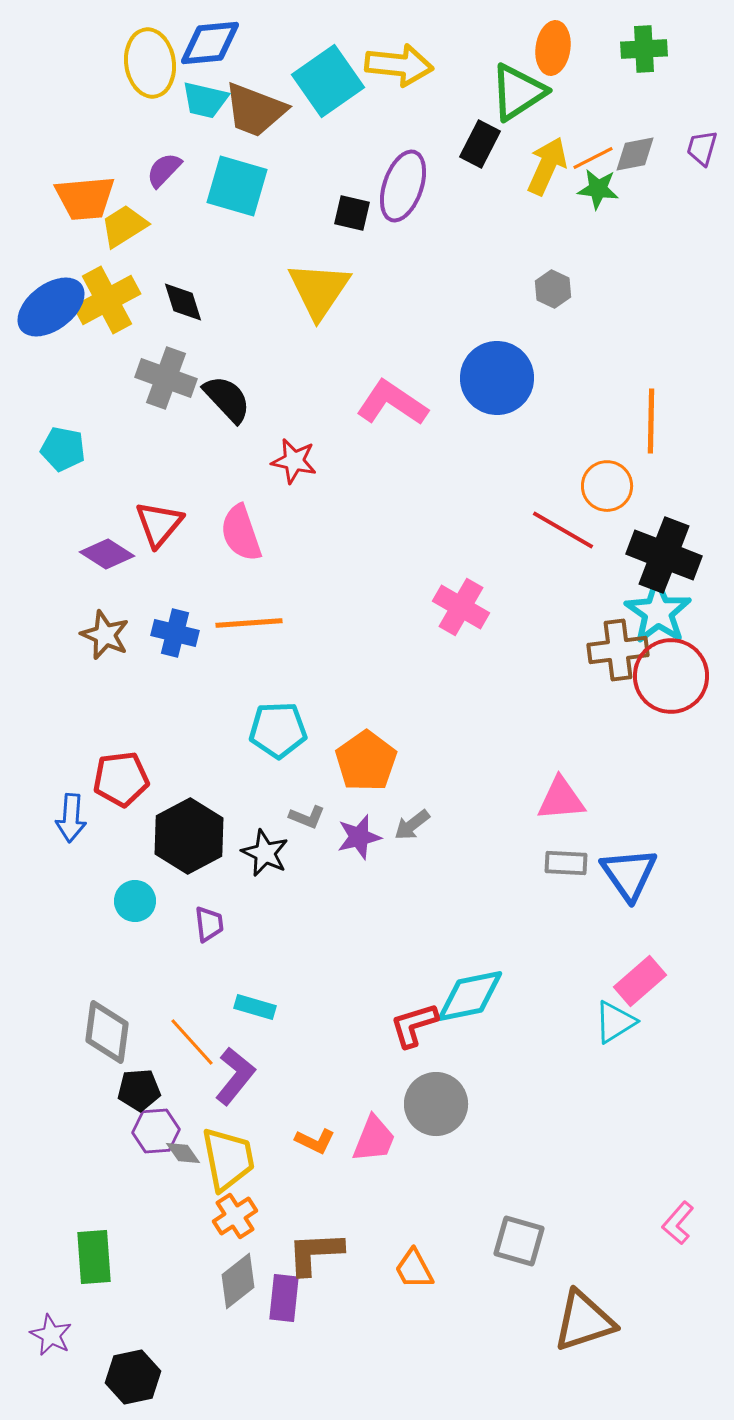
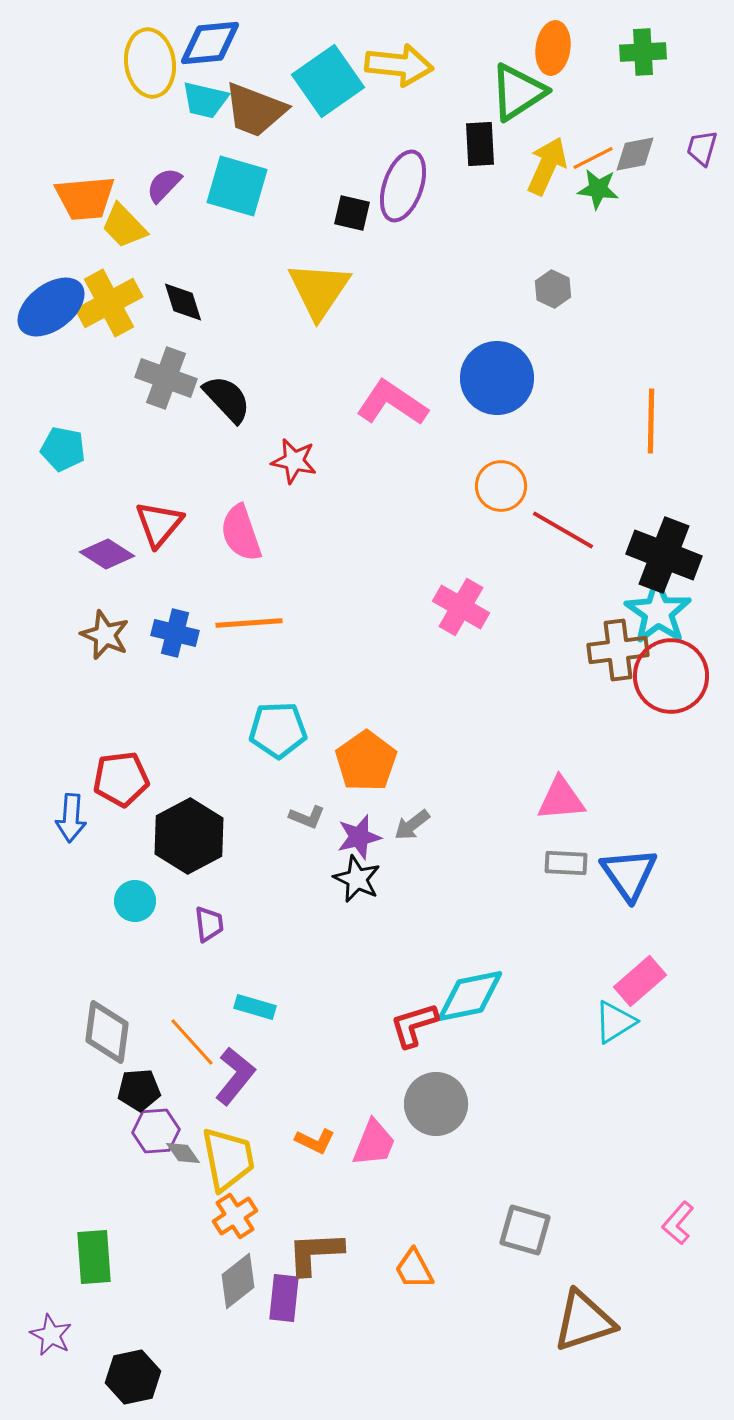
green cross at (644, 49): moved 1 px left, 3 px down
black rectangle at (480, 144): rotated 30 degrees counterclockwise
purple semicircle at (164, 170): moved 15 px down
yellow trapezoid at (124, 226): rotated 102 degrees counterclockwise
yellow cross at (107, 300): moved 2 px right, 3 px down
orange circle at (607, 486): moved 106 px left
black star at (265, 853): moved 92 px right, 26 px down
pink trapezoid at (374, 1139): moved 4 px down
gray square at (519, 1241): moved 6 px right, 11 px up
